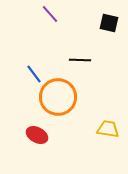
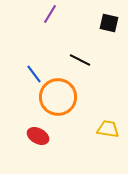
purple line: rotated 72 degrees clockwise
black line: rotated 25 degrees clockwise
red ellipse: moved 1 px right, 1 px down
